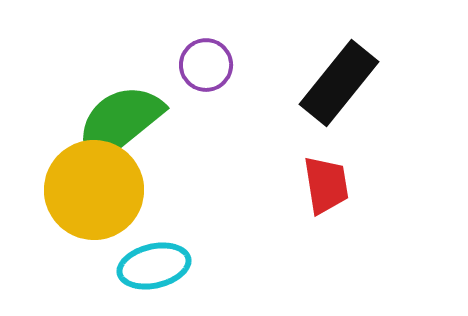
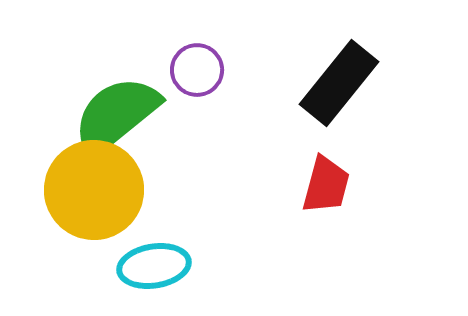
purple circle: moved 9 px left, 5 px down
green semicircle: moved 3 px left, 8 px up
red trapezoid: rotated 24 degrees clockwise
cyan ellipse: rotated 4 degrees clockwise
